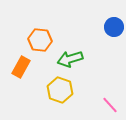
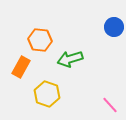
yellow hexagon: moved 13 px left, 4 px down
